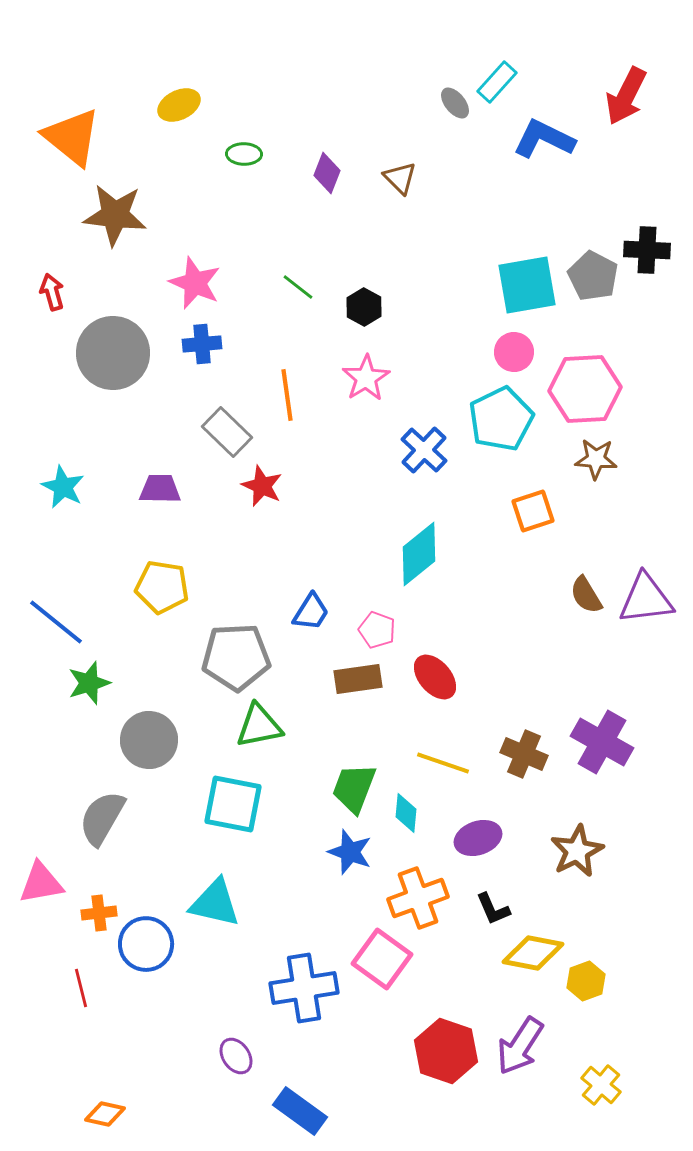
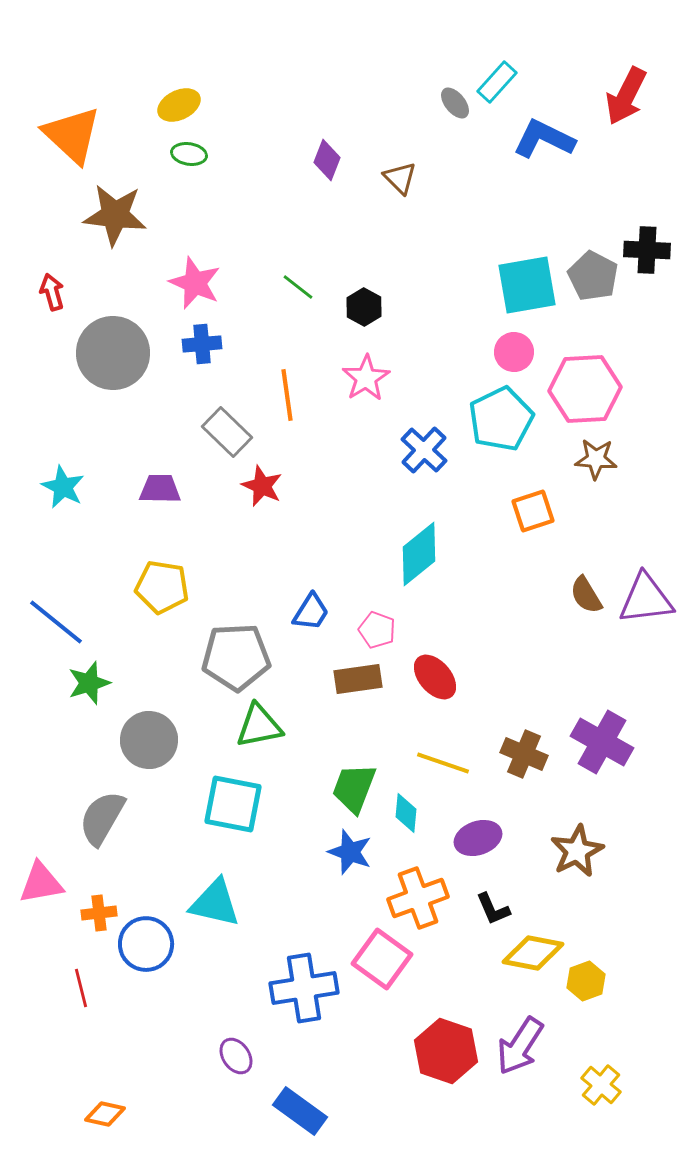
orange triangle at (72, 137): moved 2 px up; rotated 4 degrees clockwise
green ellipse at (244, 154): moved 55 px left; rotated 8 degrees clockwise
purple diamond at (327, 173): moved 13 px up
